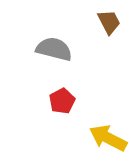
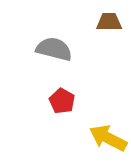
brown trapezoid: rotated 64 degrees counterclockwise
red pentagon: rotated 15 degrees counterclockwise
